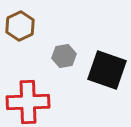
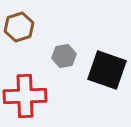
brown hexagon: moved 1 px left, 1 px down; rotated 8 degrees clockwise
red cross: moved 3 px left, 6 px up
